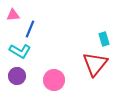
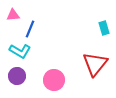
cyan rectangle: moved 11 px up
